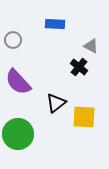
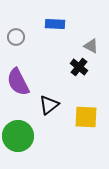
gray circle: moved 3 px right, 3 px up
purple semicircle: rotated 16 degrees clockwise
black triangle: moved 7 px left, 2 px down
yellow square: moved 2 px right
green circle: moved 2 px down
